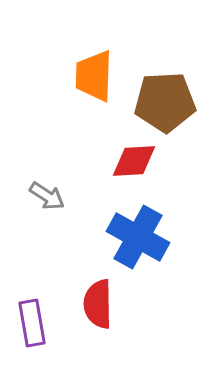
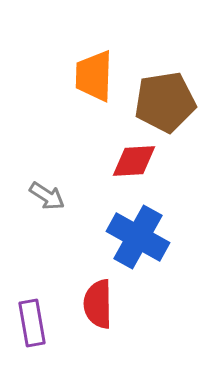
brown pentagon: rotated 6 degrees counterclockwise
